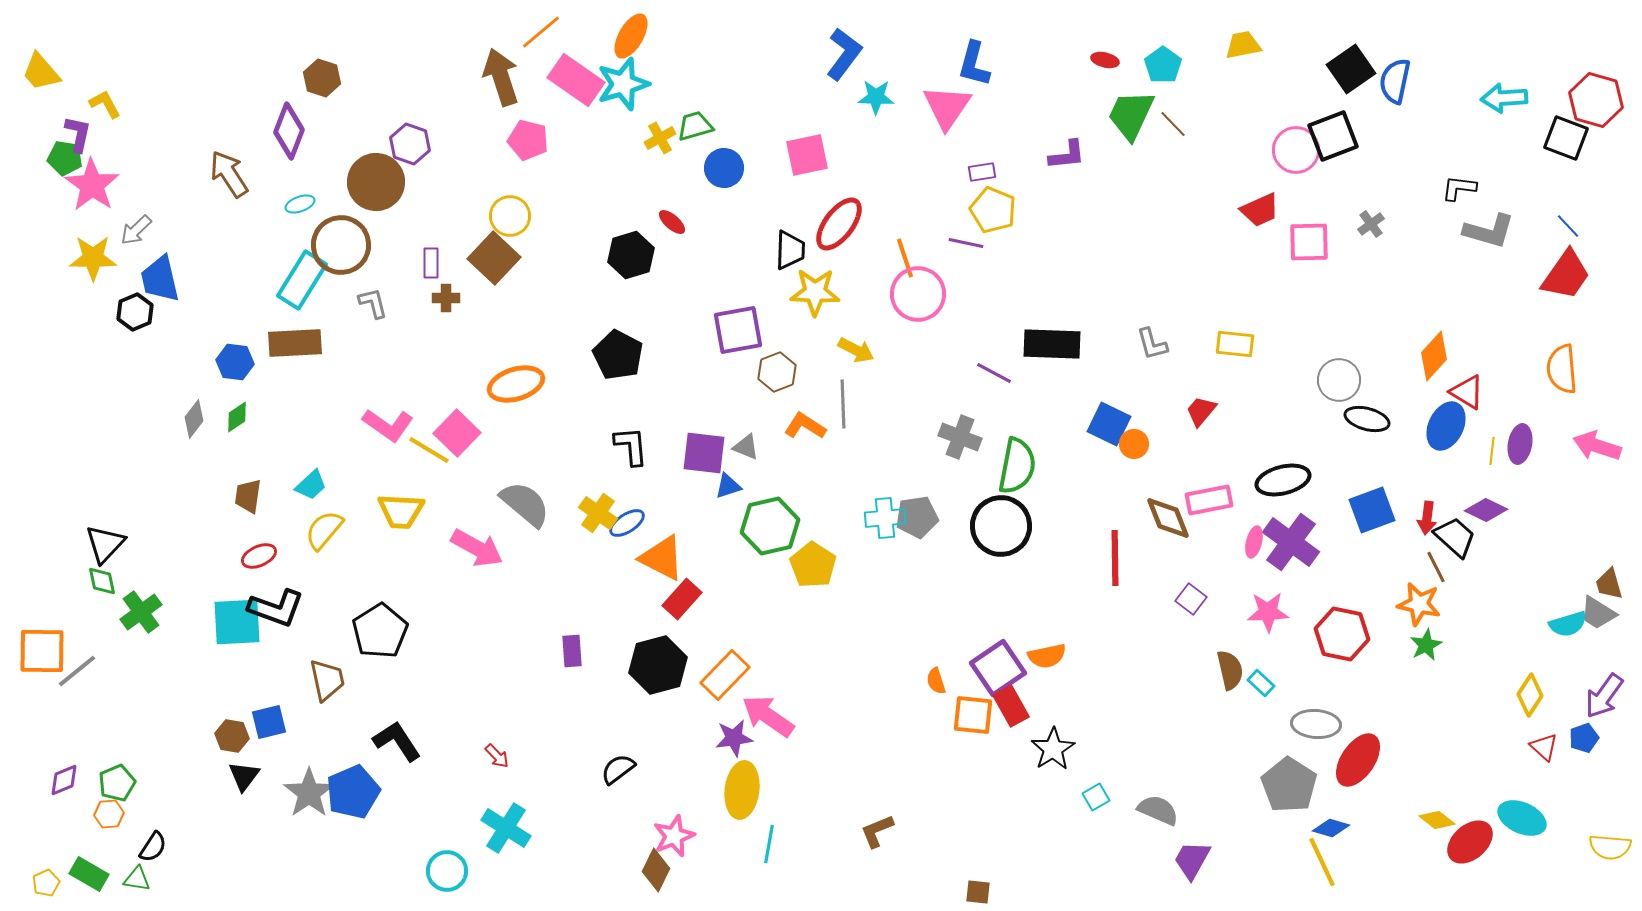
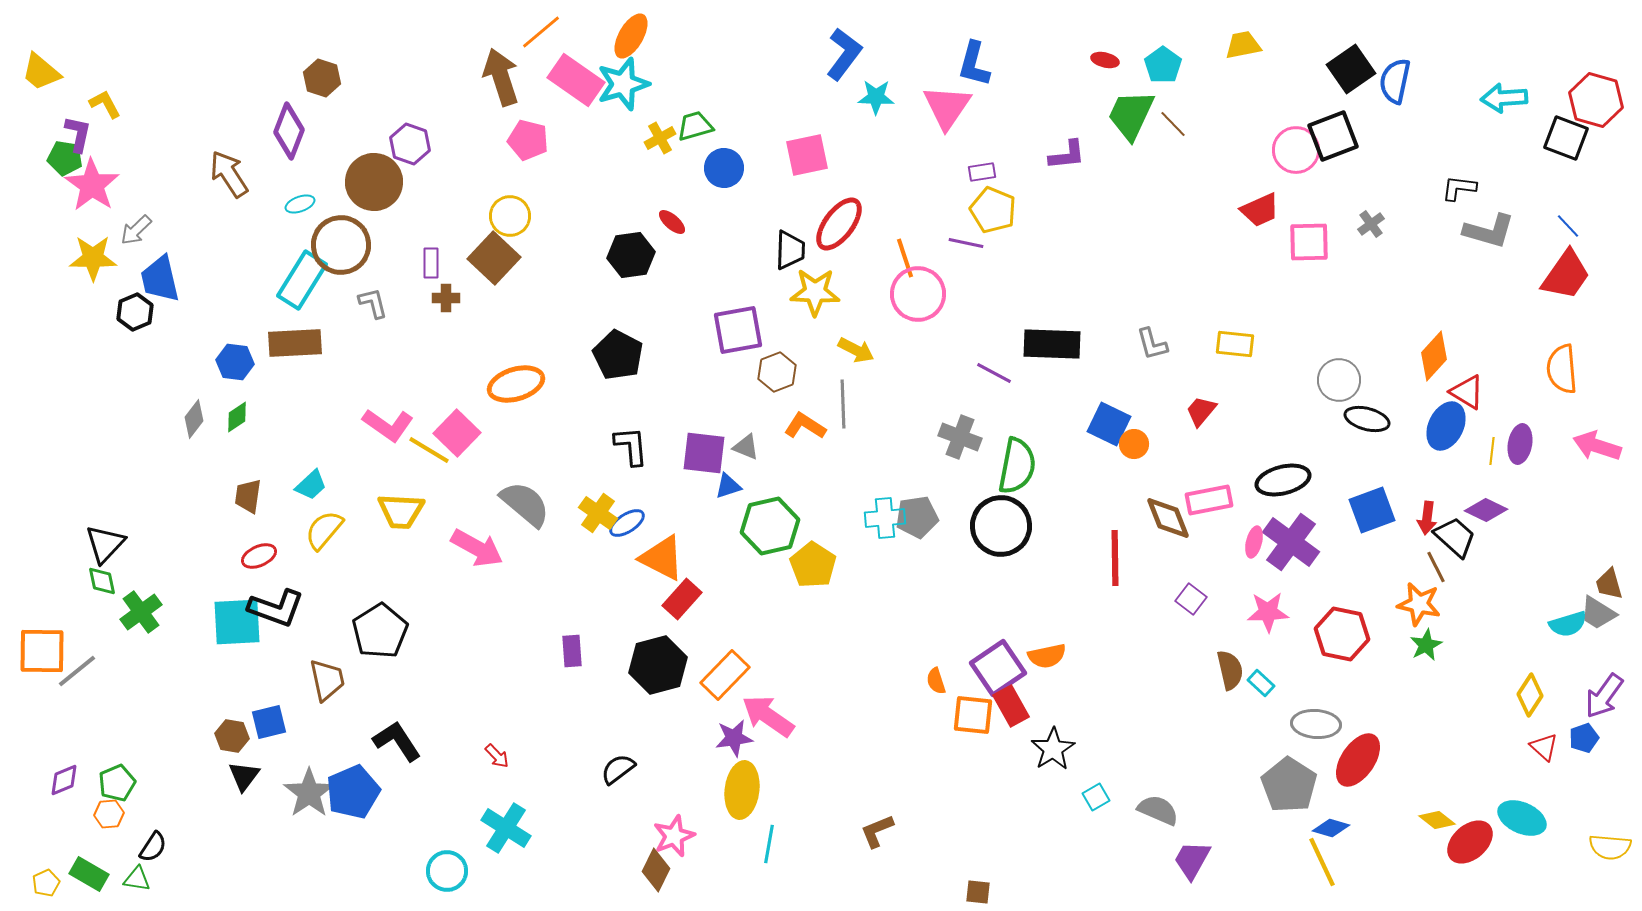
yellow trapezoid at (41, 72): rotated 9 degrees counterclockwise
brown circle at (376, 182): moved 2 px left
black hexagon at (631, 255): rotated 9 degrees clockwise
